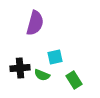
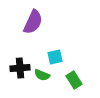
purple semicircle: moved 2 px left, 1 px up; rotated 10 degrees clockwise
